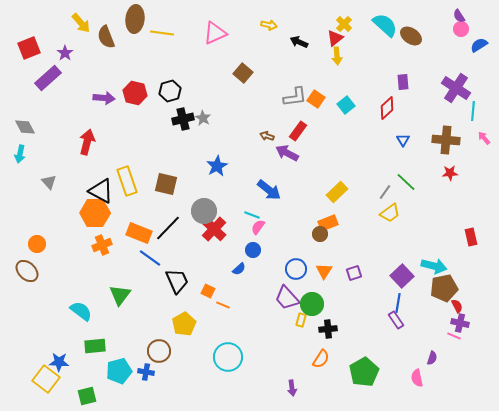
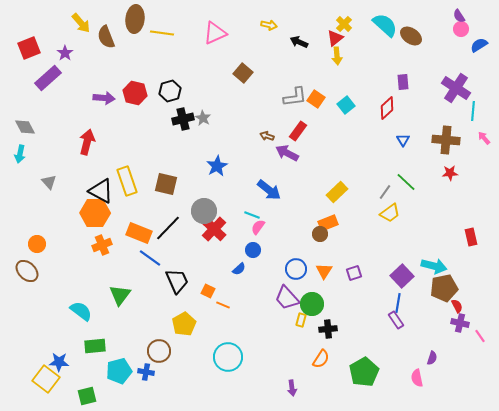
pink line at (454, 336): moved 26 px right; rotated 32 degrees clockwise
